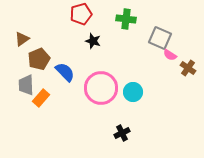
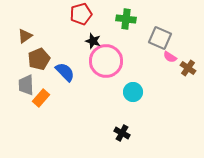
brown triangle: moved 3 px right, 3 px up
pink semicircle: moved 2 px down
pink circle: moved 5 px right, 27 px up
black cross: rotated 35 degrees counterclockwise
